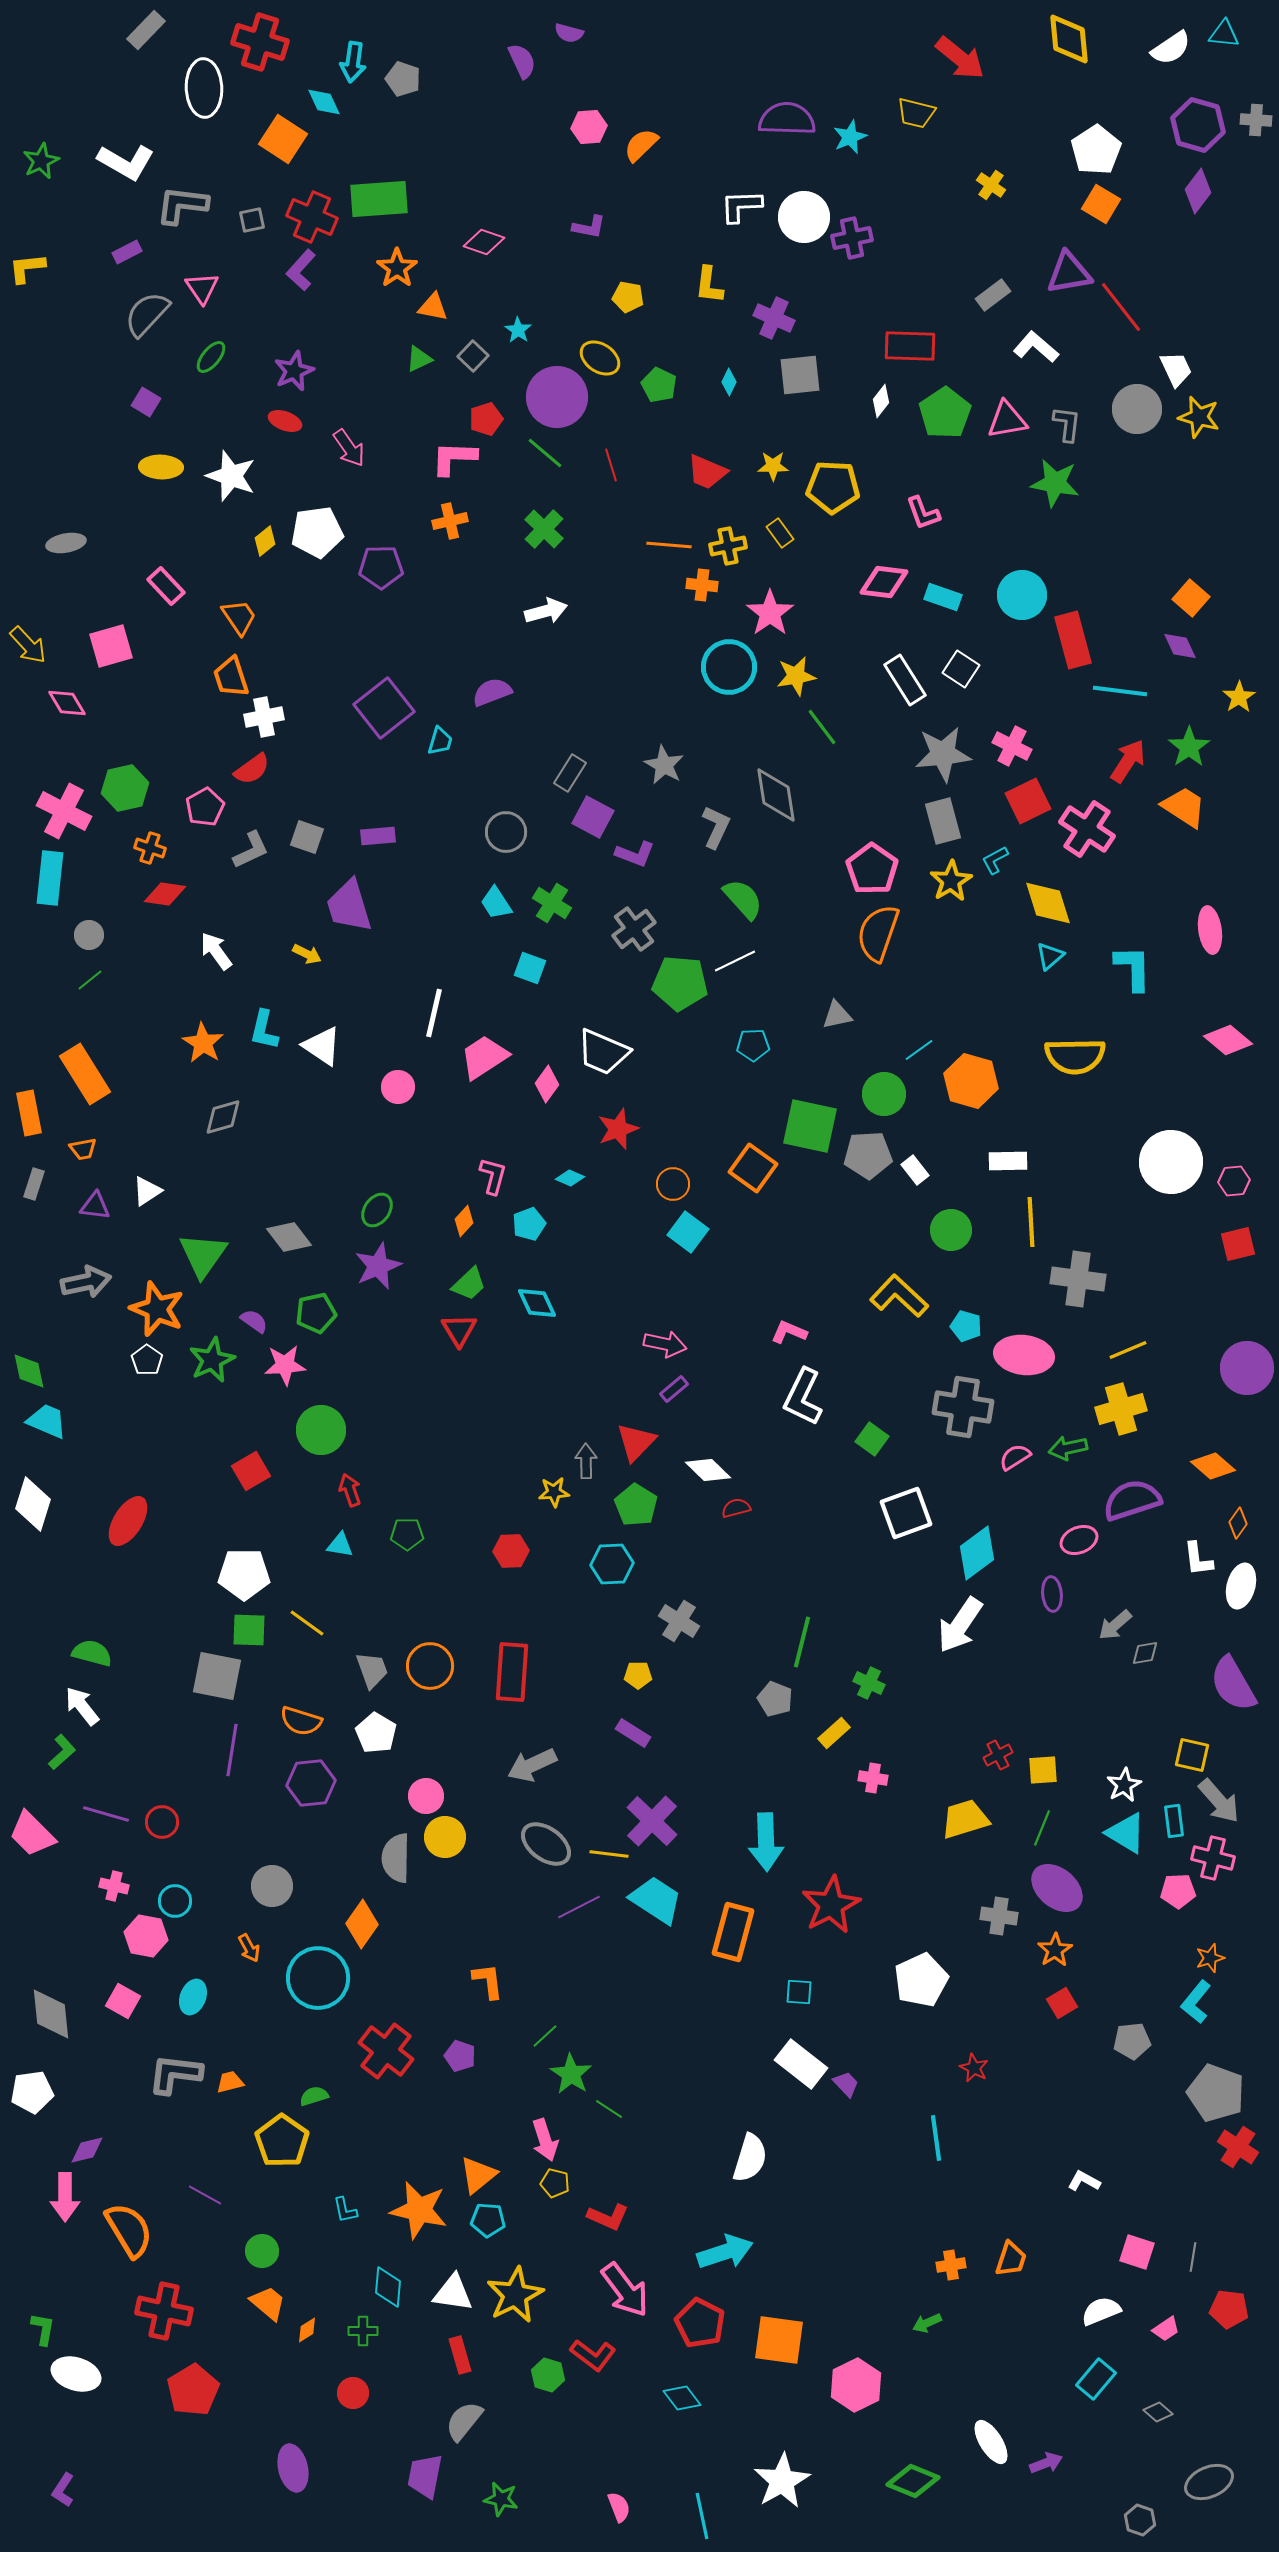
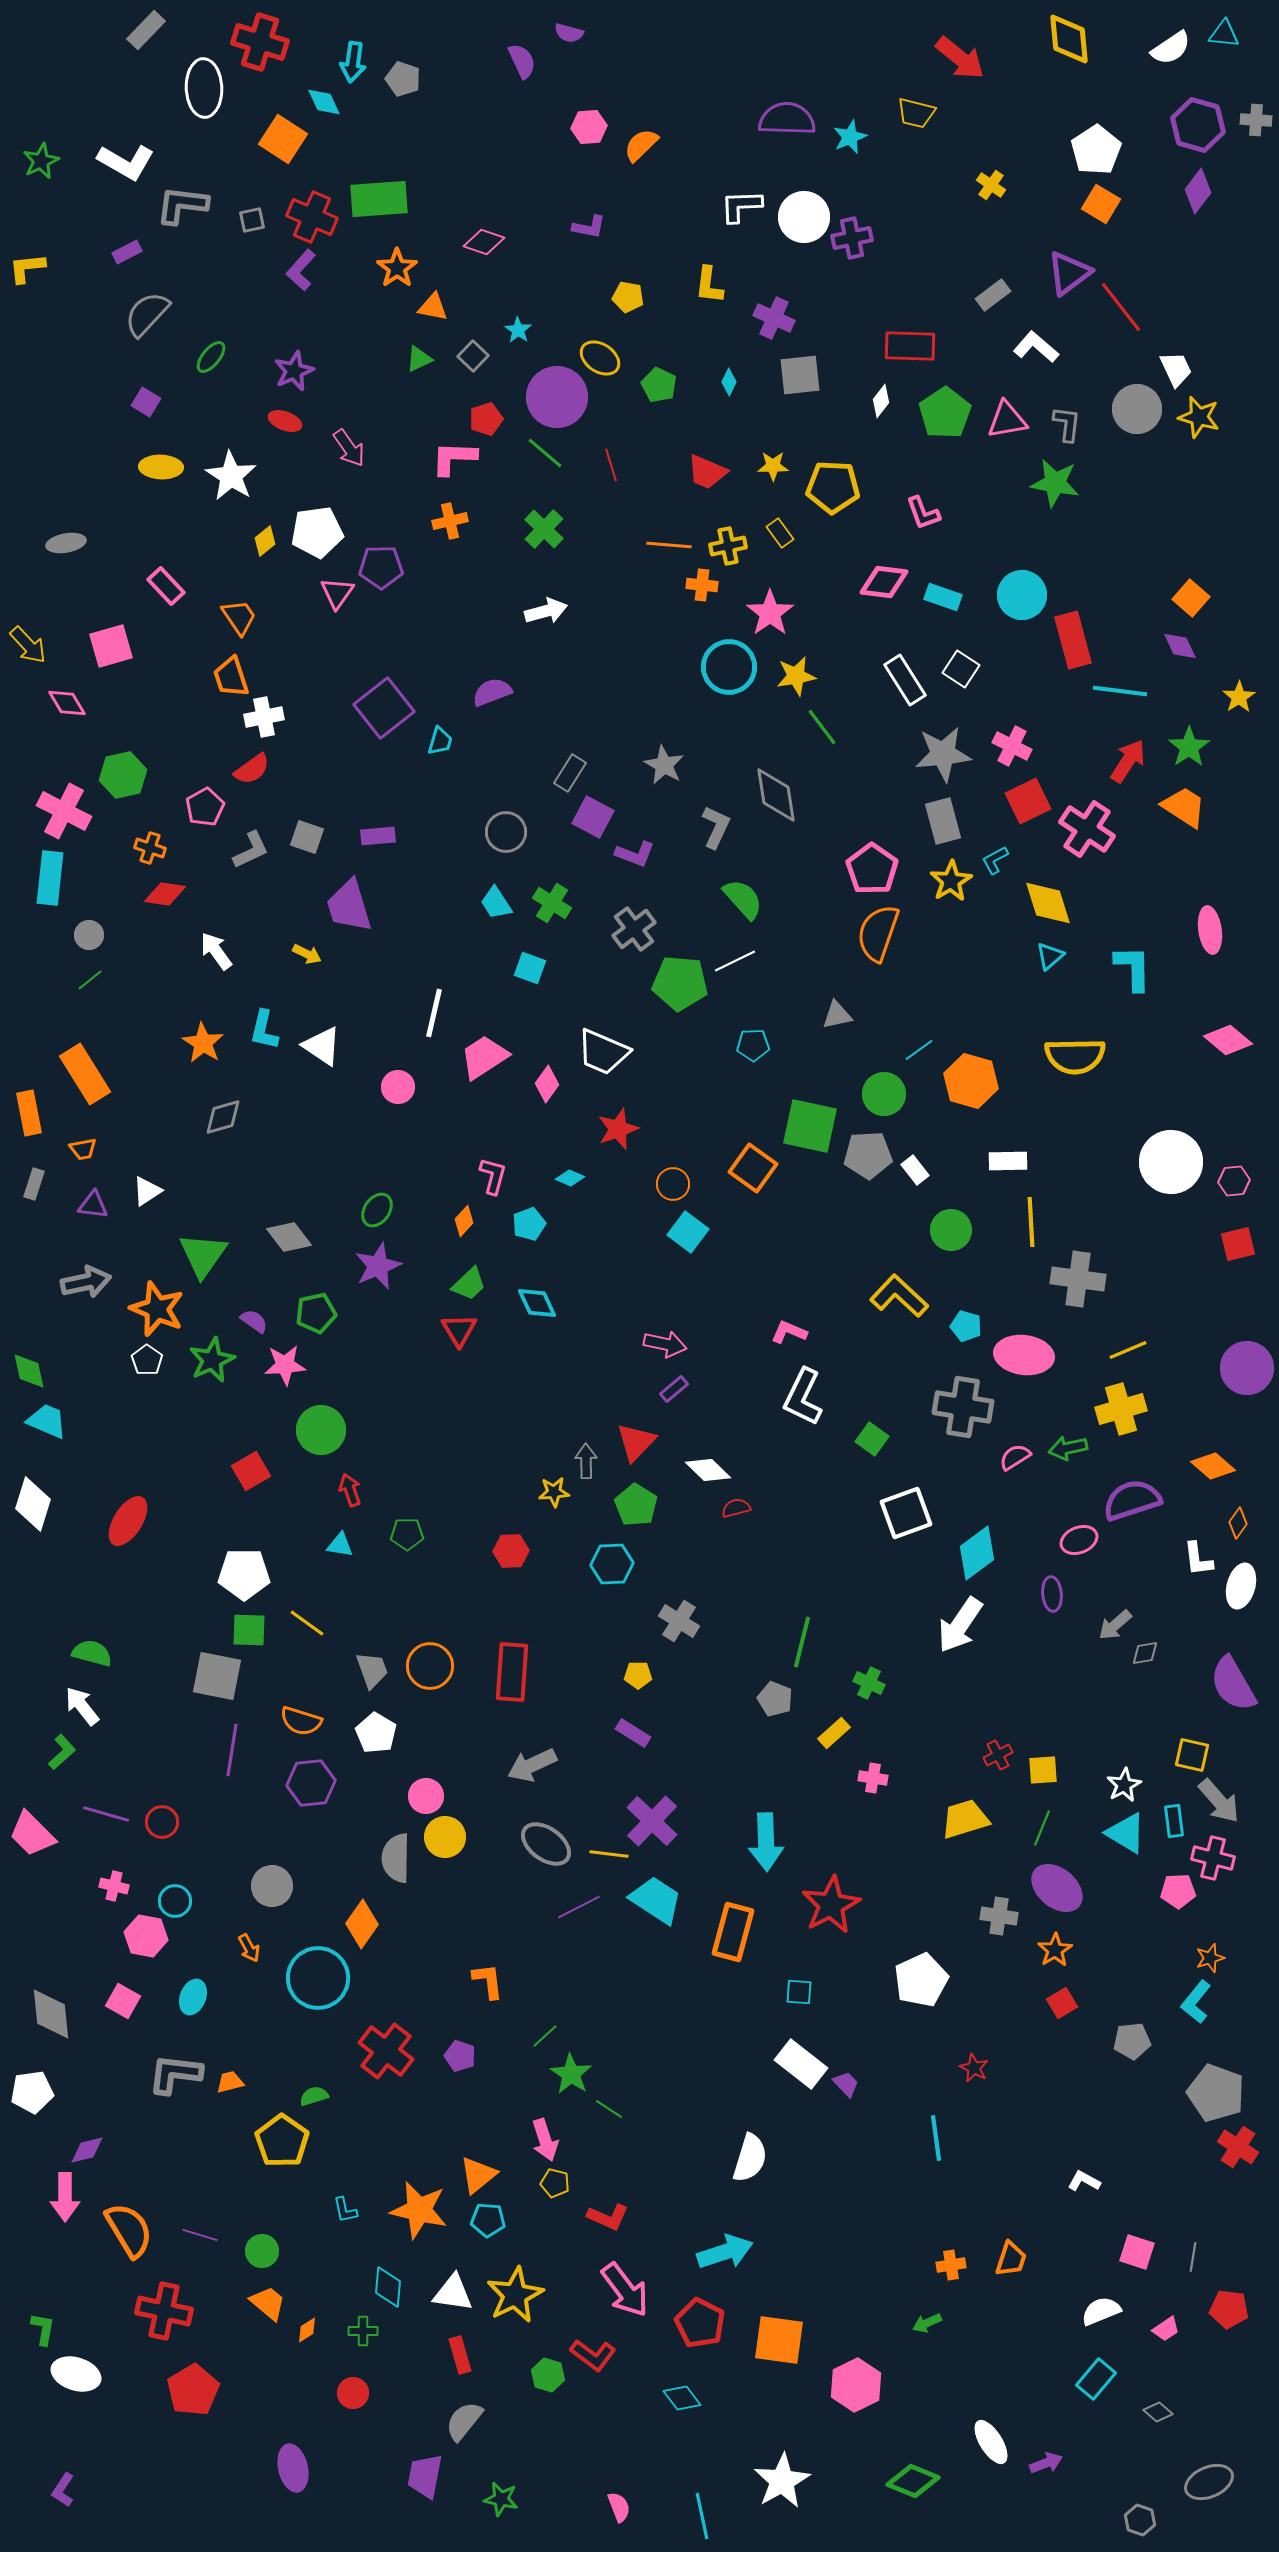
purple triangle at (1069, 273): rotated 27 degrees counterclockwise
pink triangle at (202, 288): moved 135 px right, 305 px down; rotated 9 degrees clockwise
white star at (231, 476): rotated 12 degrees clockwise
green hexagon at (125, 788): moved 2 px left, 13 px up
purple triangle at (95, 1206): moved 2 px left, 1 px up
purple line at (205, 2195): moved 5 px left, 40 px down; rotated 12 degrees counterclockwise
